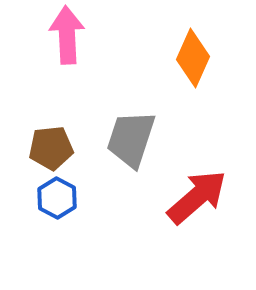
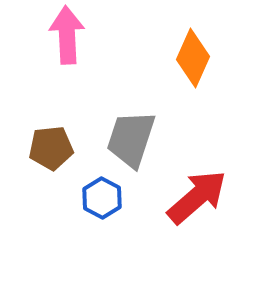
blue hexagon: moved 45 px right
